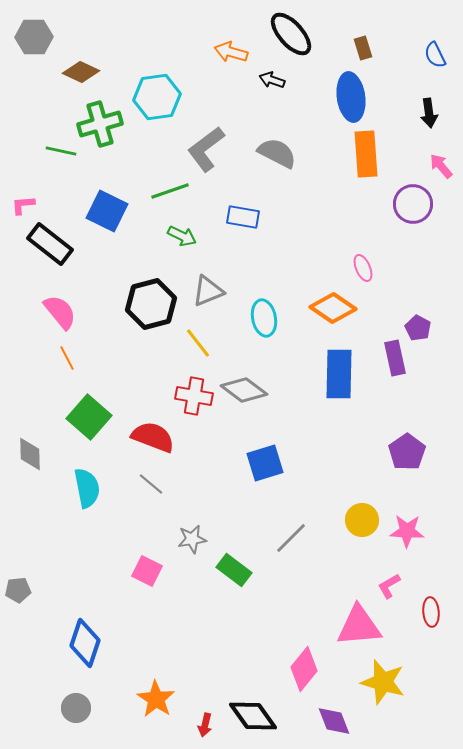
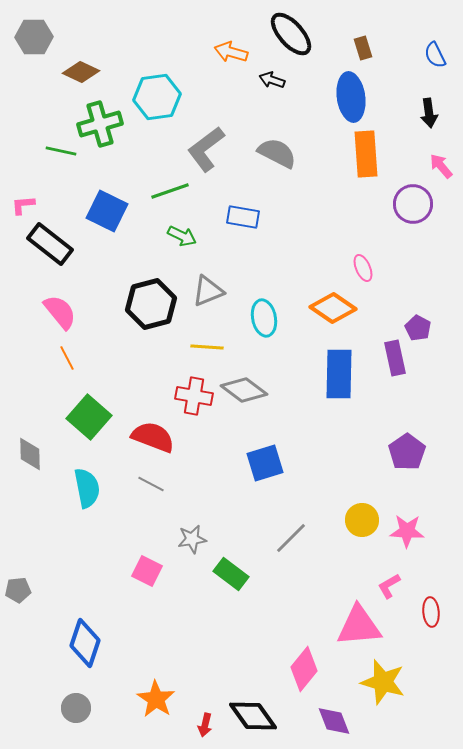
yellow line at (198, 343): moved 9 px right, 4 px down; rotated 48 degrees counterclockwise
gray line at (151, 484): rotated 12 degrees counterclockwise
green rectangle at (234, 570): moved 3 px left, 4 px down
